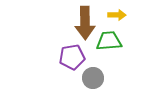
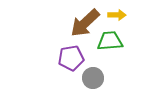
brown arrow: rotated 48 degrees clockwise
green trapezoid: moved 1 px right
purple pentagon: moved 1 px left, 1 px down
